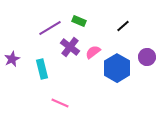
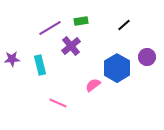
green rectangle: moved 2 px right; rotated 32 degrees counterclockwise
black line: moved 1 px right, 1 px up
purple cross: moved 1 px right, 1 px up; rotated 12 degrees clockwise
pink semicircle: moved 33 px down
purple star: rotated 21 degrees clockwise
cyan rectangle: moved 2 px left, 4 px up
pink line: moved 2 px left
